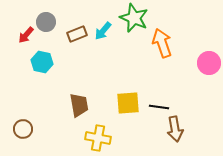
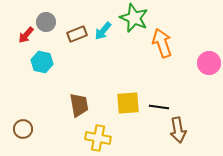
brown arrow: moved 3 px right, 1 px down
